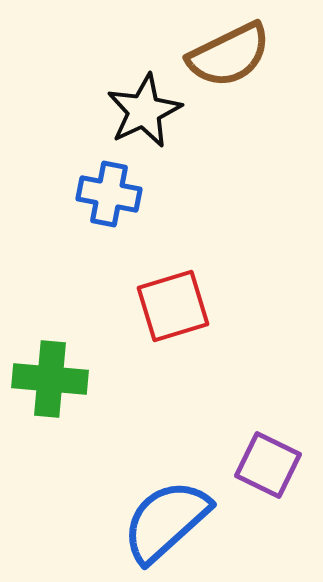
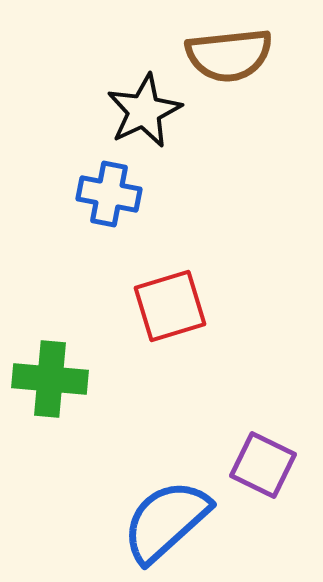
brown semicircle: rotated 20 degrees clockwise
red square: moved 3 px left
purple square: moved 5 px left
